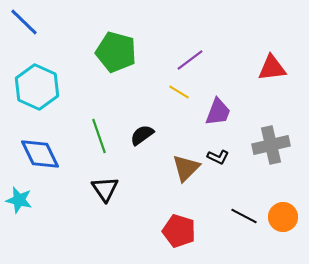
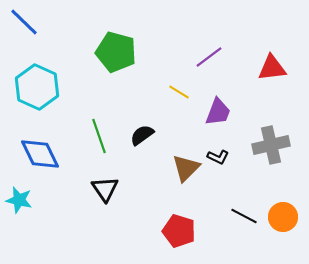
purple line: moved 19 px right, 3 px up
